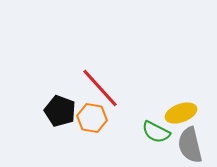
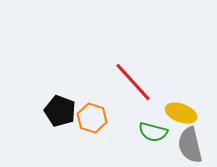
red line: moved 33 px right, 6 px up
yellow ellipse: rotated 40 degrees clockwise
orange hexagon: rotated 8 degrees clockwise
green semicircle: moved 3 px left; rotated 12 degrees counterclockwise
